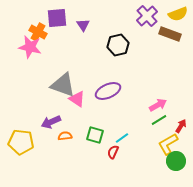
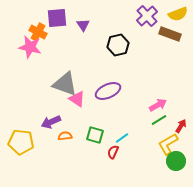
gray triangle: moved 2 px right, 1 px up
